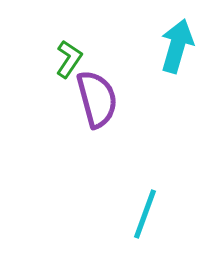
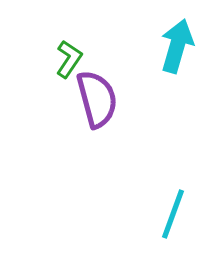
cyan line: moved 28 px right
